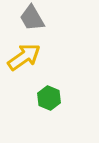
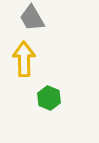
yellow arrow: moved 2 px down; rotated 56 degrees counterclockwise
